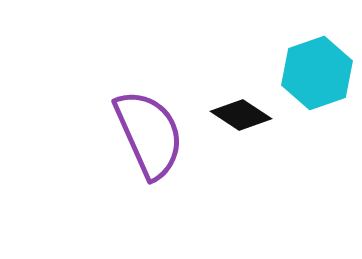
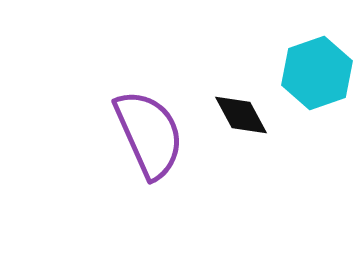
black diamond: rotated 28 degrees clockwise
